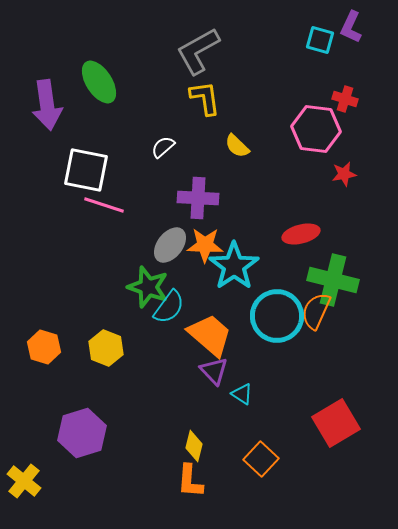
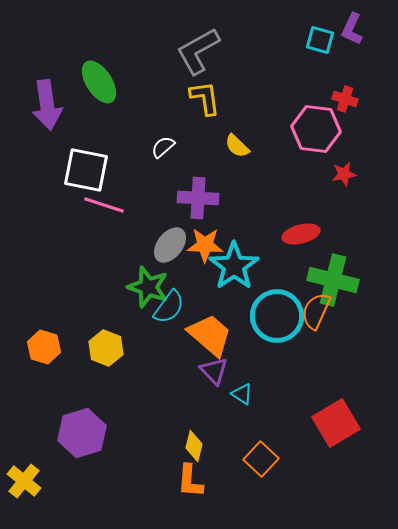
purple L-shape: moved 1 px right, 2 px down
